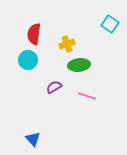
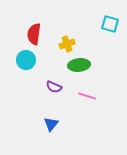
cyan square: rotated 18 degrees counterclockwise
cyan circle: moved 2 px left
purple semicircle: rotated 126 degrees counterclockwise
blue triangle: moved 18 px right, 15 px up; rotated 21 degrees clockwise
